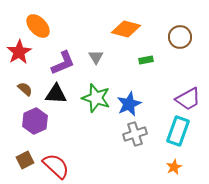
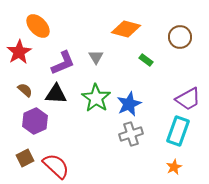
green rectangle: rotated 48 degrees clockwise
brown semicircle: moved 1 px down
green star: rotated 16 degrees clockwise
gray cross: moved 4 px left
brown square: moved 2 px up
